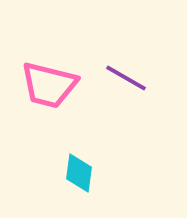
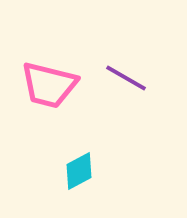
cyan diamond: moved 2 px up; rotated 54 degrees clockwise
